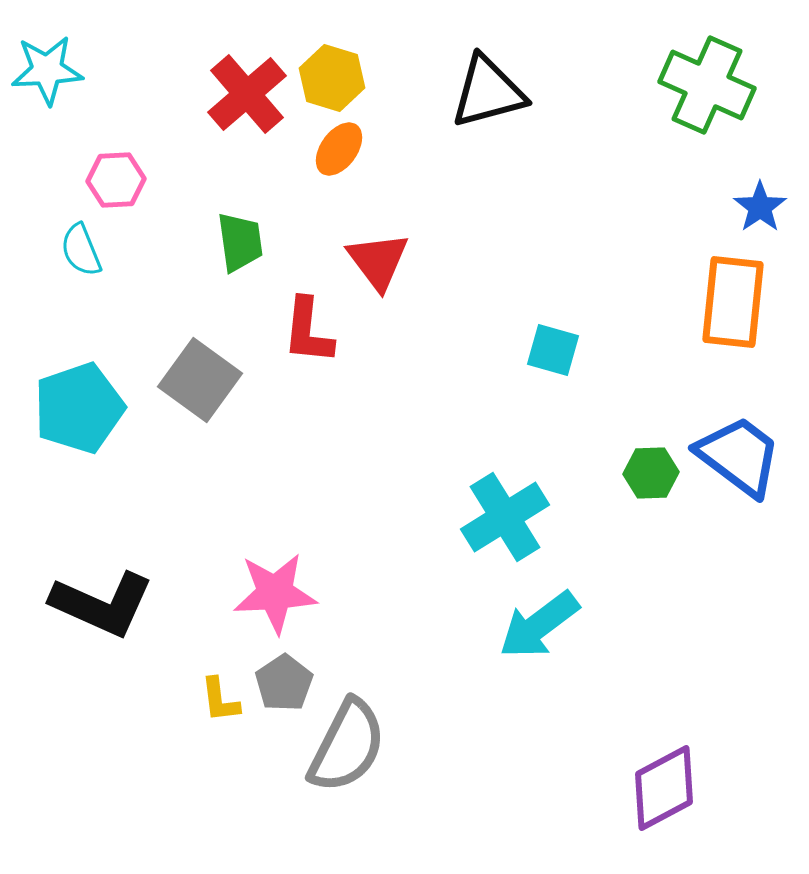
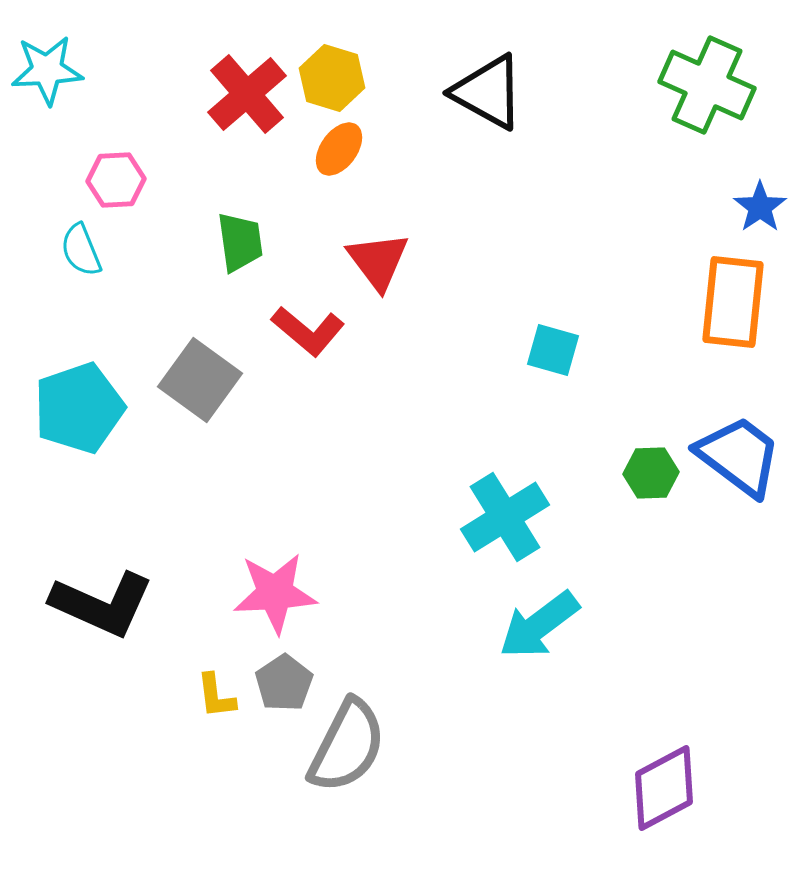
black triangle: rotated 44 degrees clockwise
red L-shape: rotated 56 degrees counterclockwise
yellow L-shape: moved 4 px left, 4 px up
